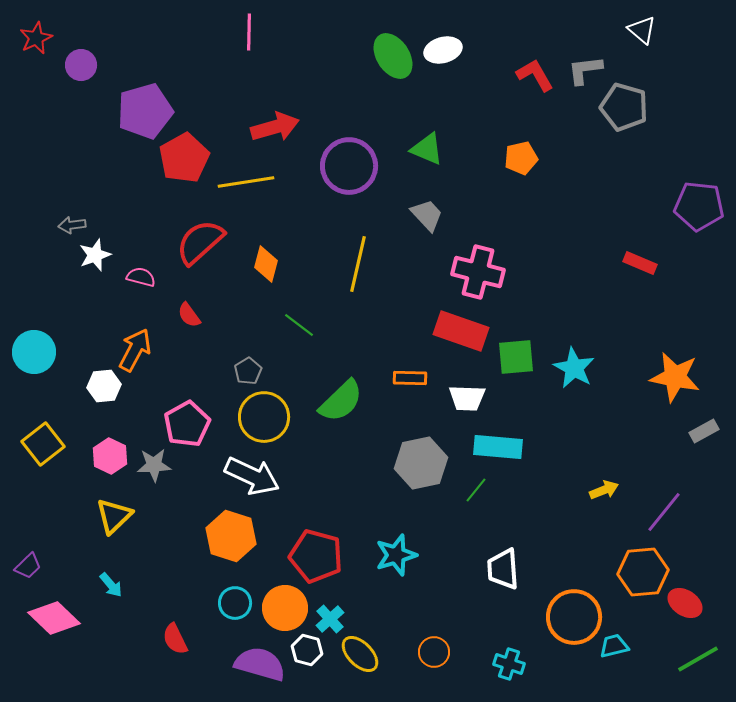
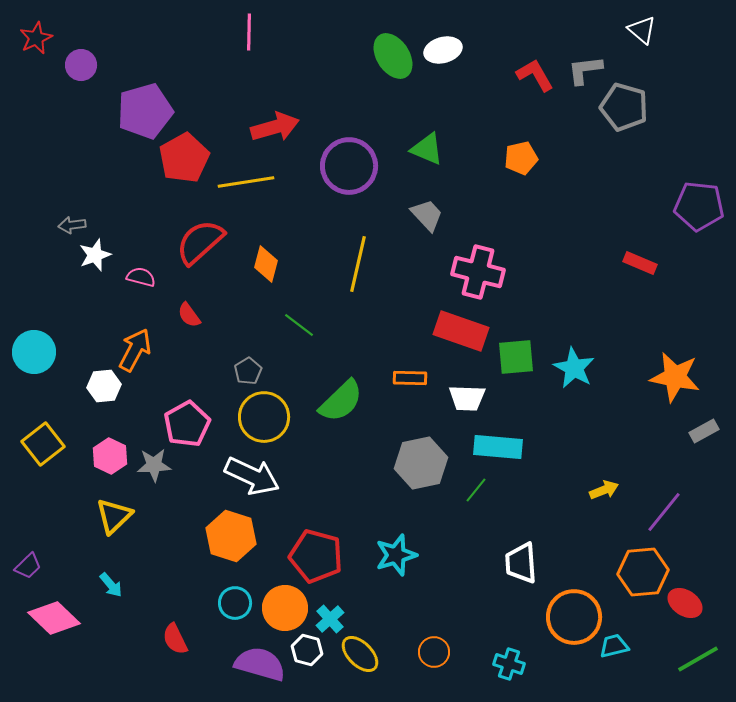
white trapezoid at (503, 569): moved 18 px right, 6 px up
